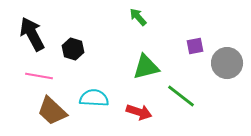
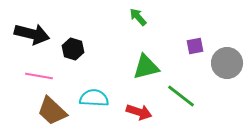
black arrow: rotated 132 degrees clockwise
